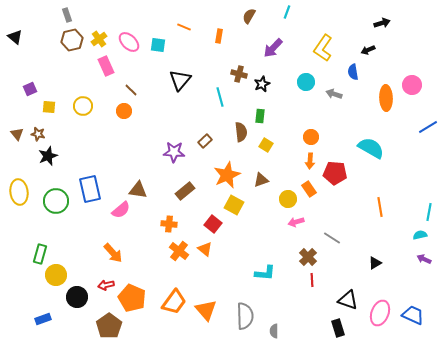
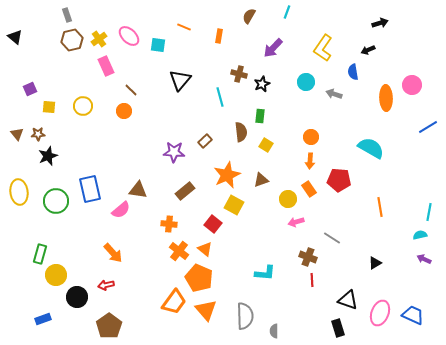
black arrow at (382, 23): moved 2 px left
pink ellipse at (129, 42): moved 6 px up
brown star at (38, 134): rotated 16 degrees counterclockwise
red pentagon at (335, 173): moved 4 px right, 7 px down
brown cross at (308, 257): rotated 24 degrees counterclockwise
orange pentagon at (132, 298): moved 67 px right, 20 px up
